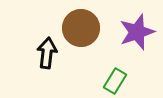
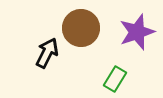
black arrow: rotated 20 degrees clockwise
green rectangle: moved 2 px up
